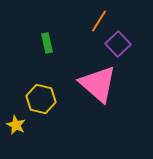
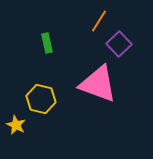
purple square: moved 1 px right
pink triangle: rotated 21 degrees counterclockwise
